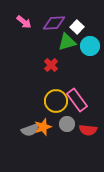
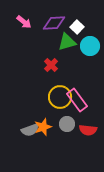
yellow circle: moved 4 px right, 4 px up
